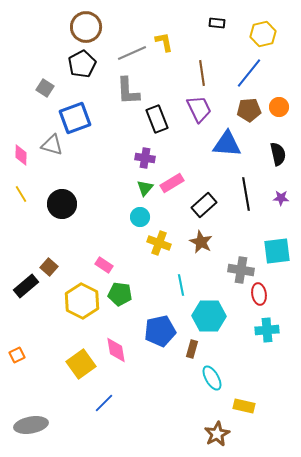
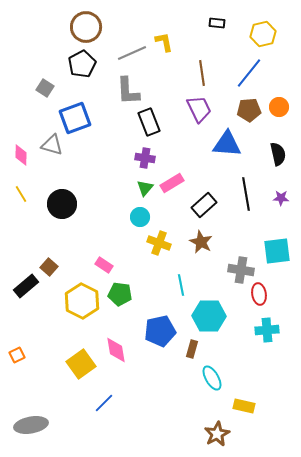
black rectangle at (157, 119): moved 8 px left, 3 px down
